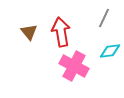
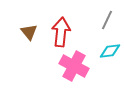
gray line: moved 3 px right, 2 px down
red arrow: rotated 16 degrees clockwise
